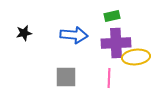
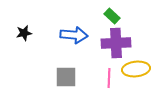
green rectangle: rotated 56 degrees clockwise
yellow ellipse: moved 12 px down
